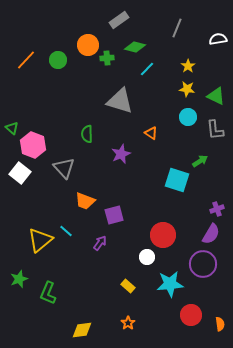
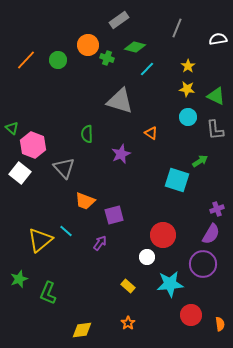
green cross at (107, 58): rotated 24 degrees clockwise
